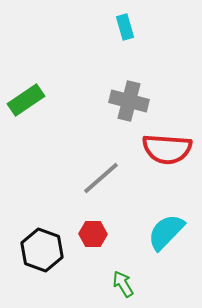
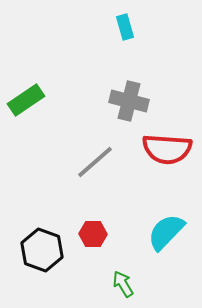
gray line: moved 6 px left, 16 px up
